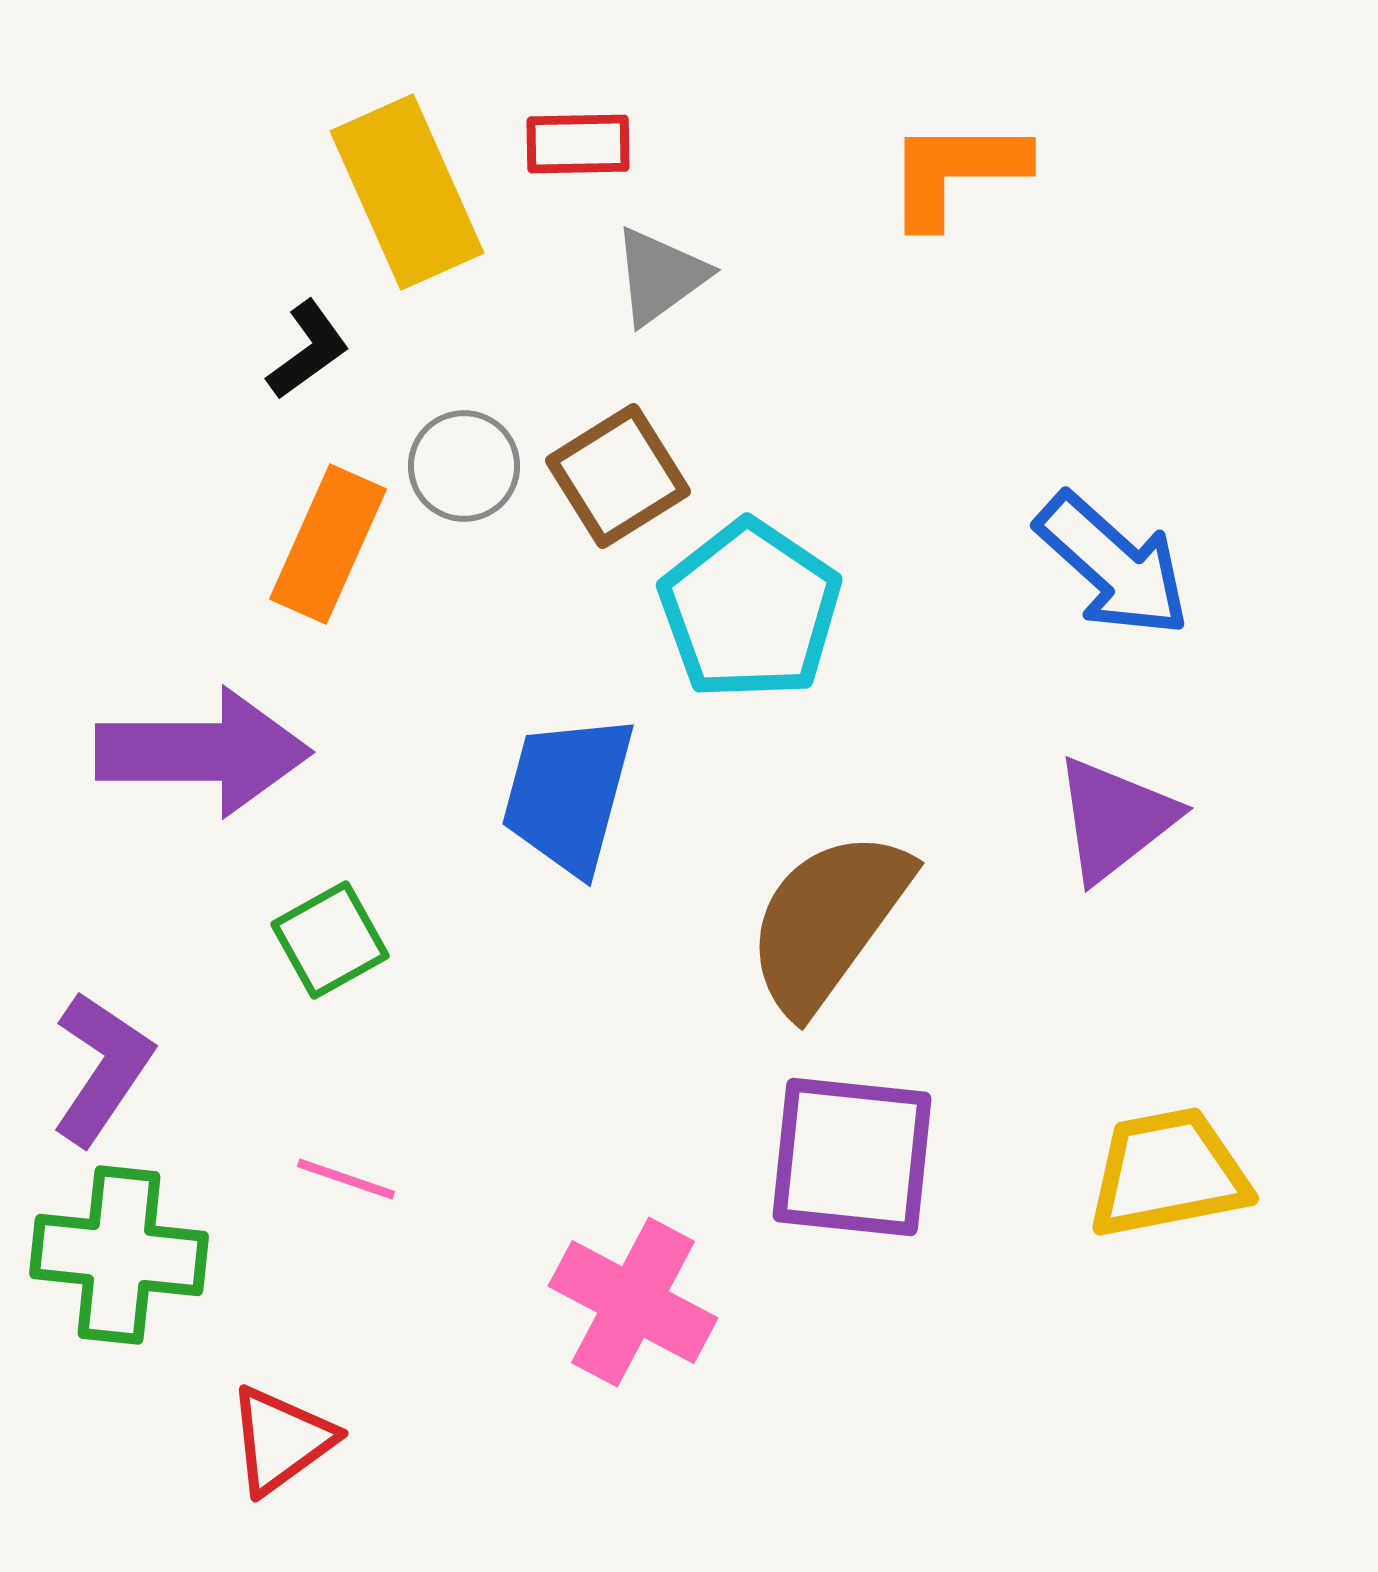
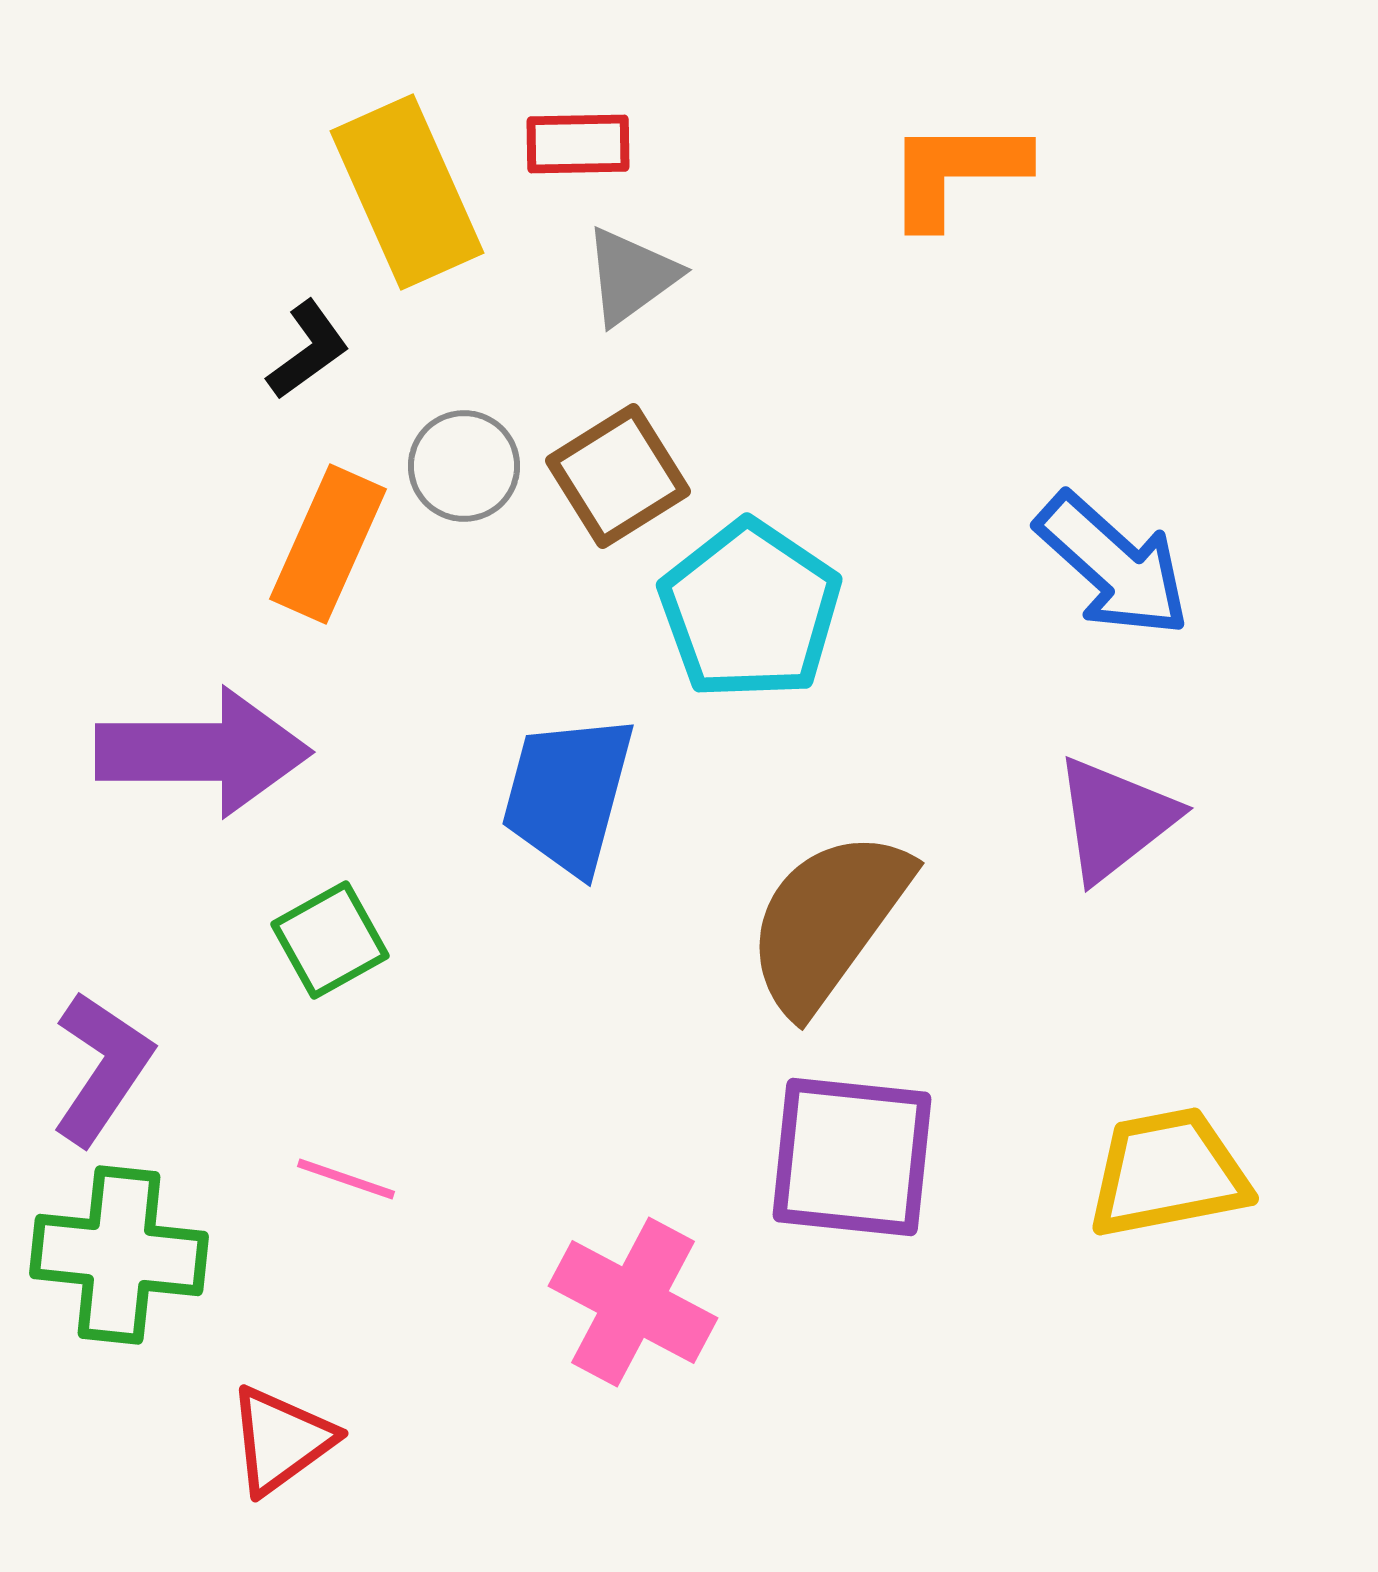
gray triangle: moved 29 px left
